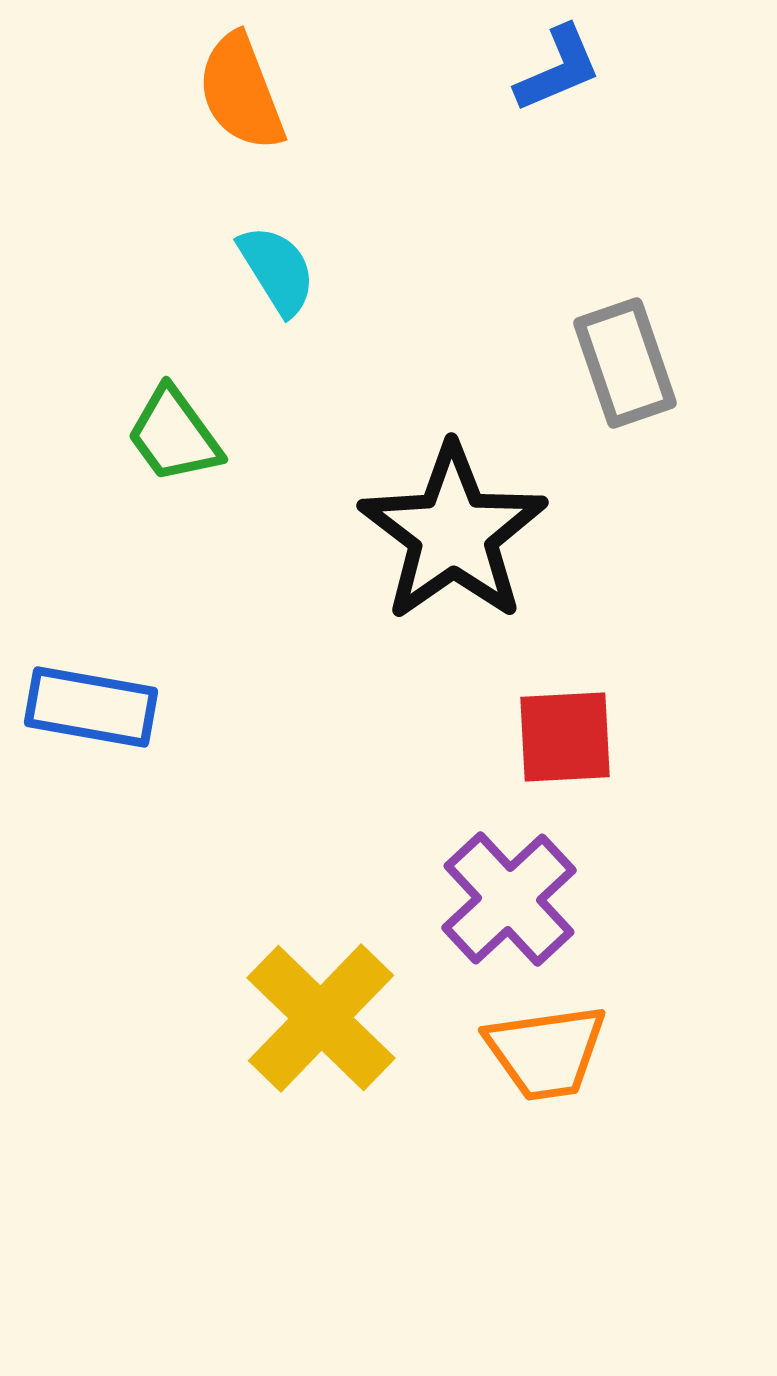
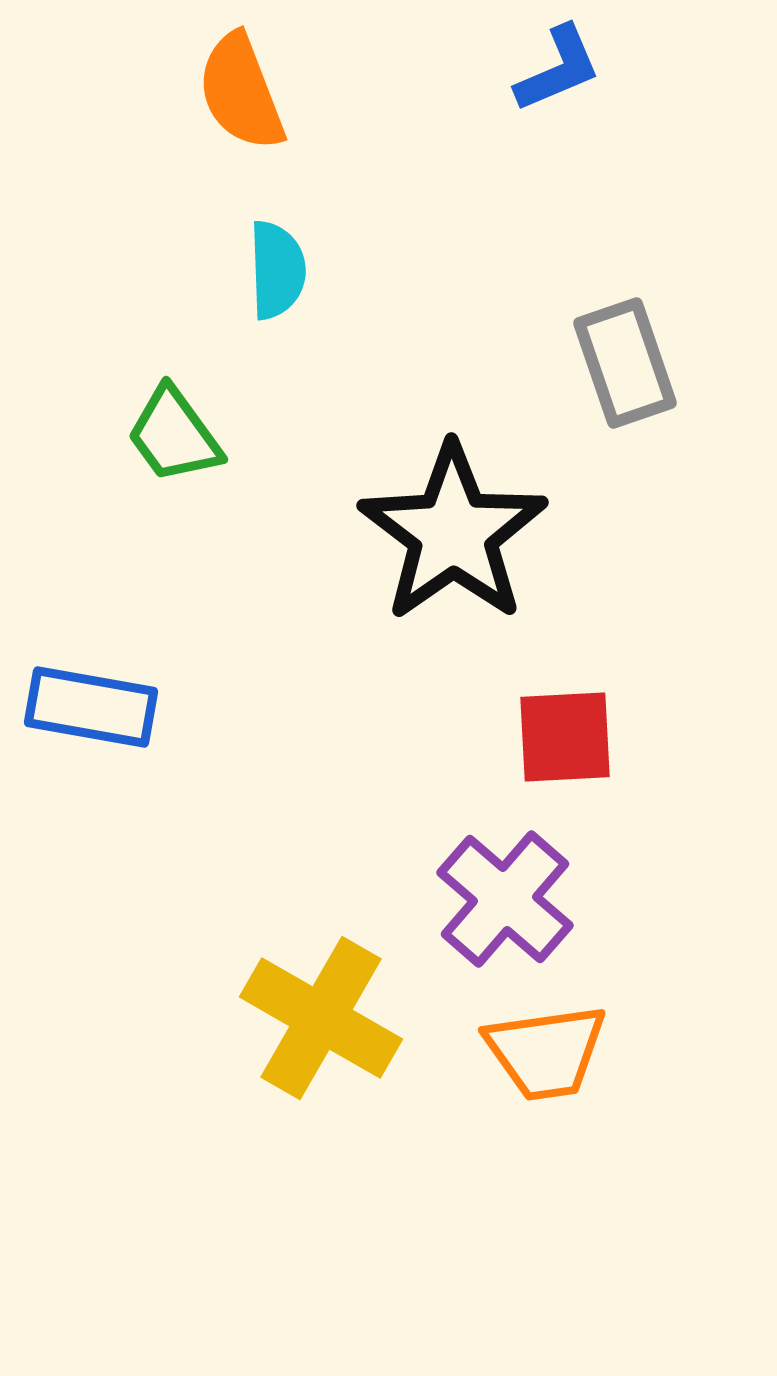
cyan semicircle: rotated 30 degrees clockwise
purple cross: moved 4 px left; rotated 6 degrees counterclockwise
yellow cross: rotated 14 degrees counterclockwise
